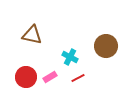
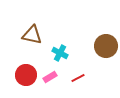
cyan cross: moved 10 px left, 4 px up
red circle: moved 2 px up
